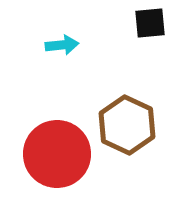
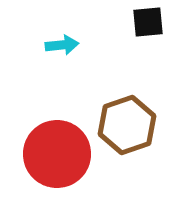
black square: moved 2 px left, 1 px up
brown hexagon: rotated 16 degrees clockwise
